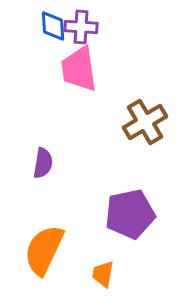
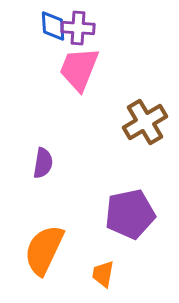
purple cross: moved 3 px left, 1 px down
pink trapezoid: rotated 30 degrees clockwise
